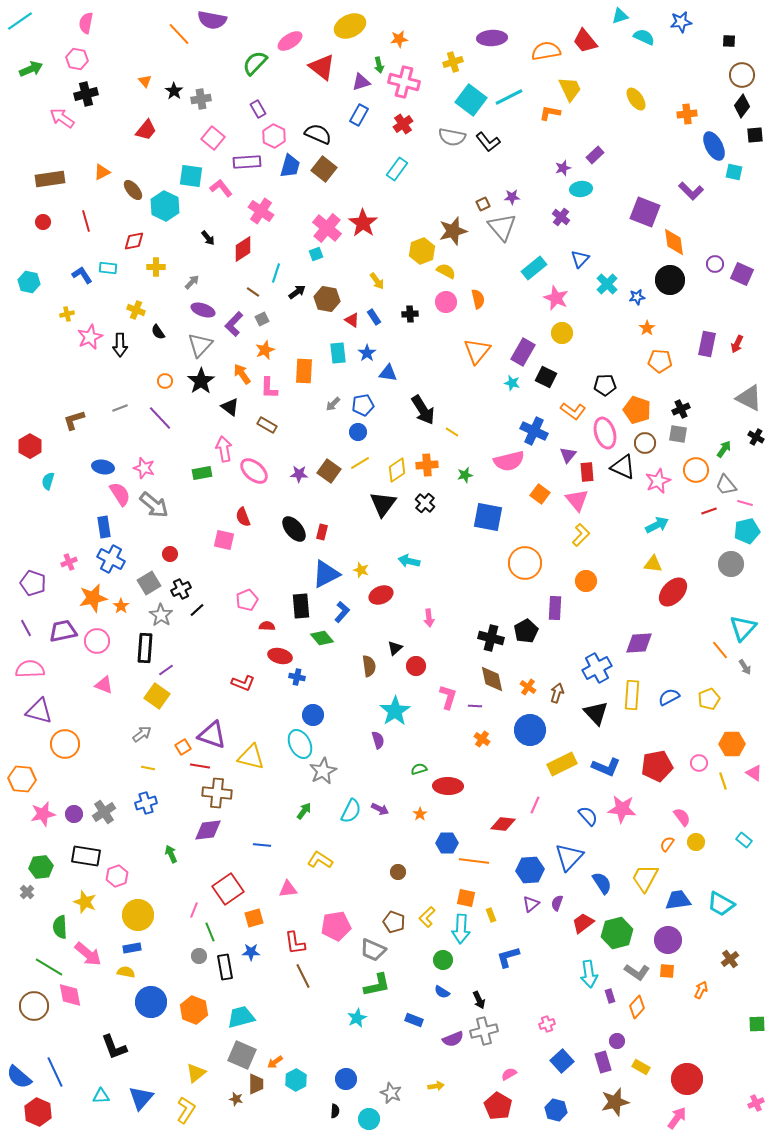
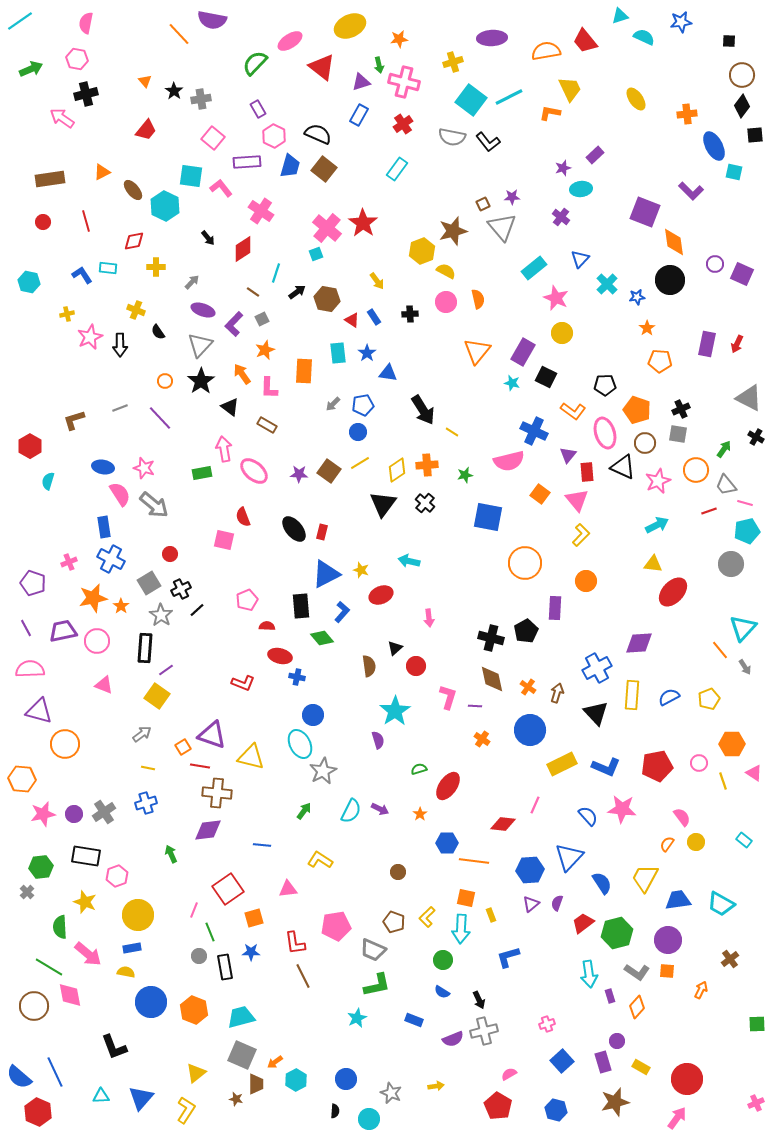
red ellipse at (448, 786): rotated 56 degrees counterclockwise
